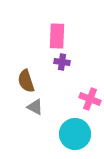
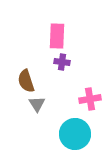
pink cross: rotated 30 degrees counterclockwise
gray triangle: moved 2 px right, 3 px up; rotated 30 degrees clockwise
